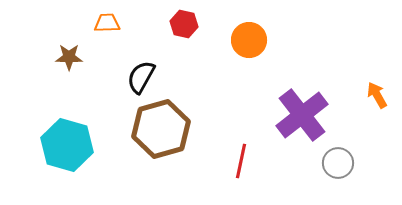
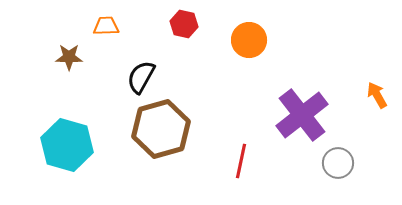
orange trapezoid: moved 1 px left, 3 px down
